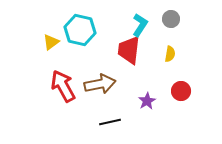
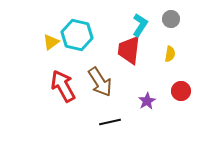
cyan hexagon: moved 3 px left, 5 px down
brown arrow: moved 2 px up; rotated 68 degrees clockwise
